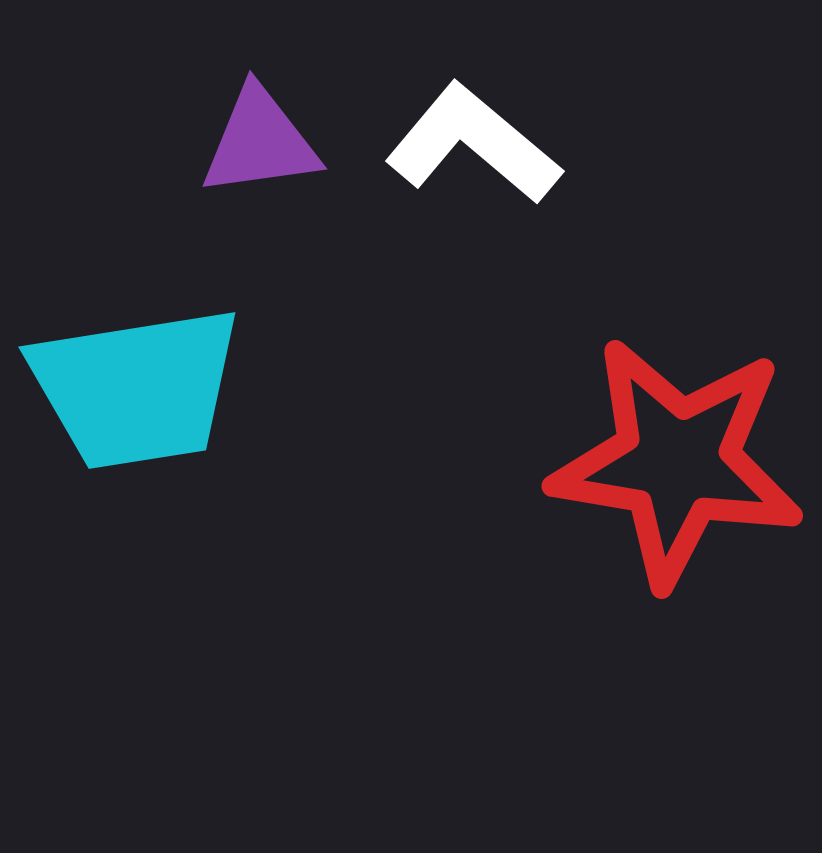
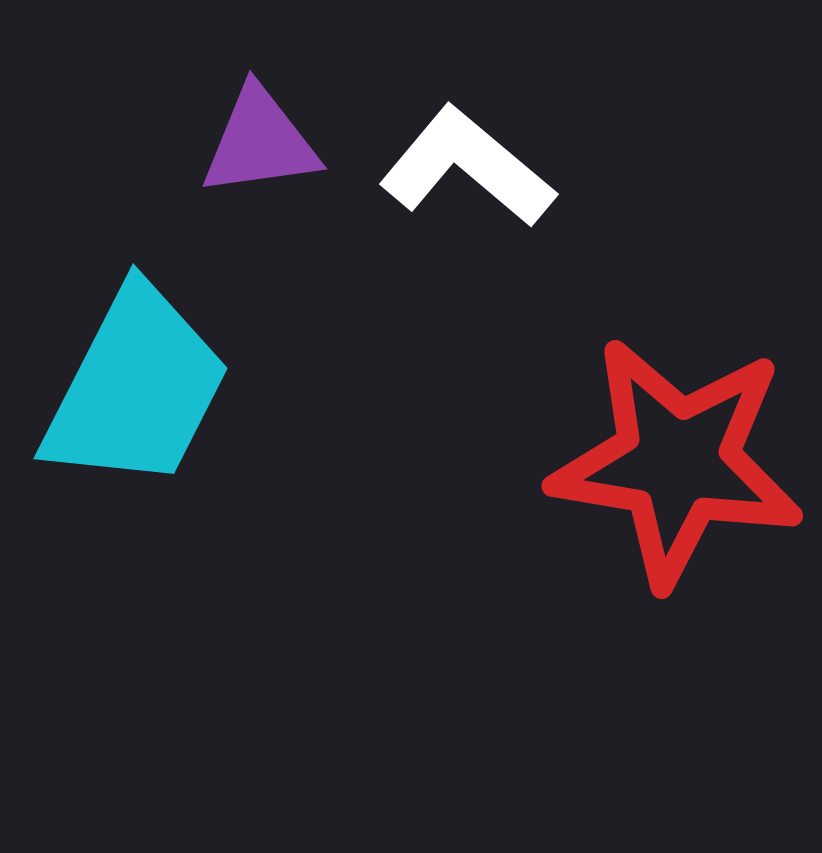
white L-shape: moved 6 px left, 23 px down
cyan trapezoid: rotated 54 degrees counterclockwise
